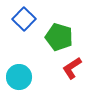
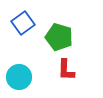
blue square: moved 1 px left, 4 px down; rotated 10 degrees clockwise
red L-shape: moved 6 px left, 2 px down; rotated 55 degrees counterclockwise
